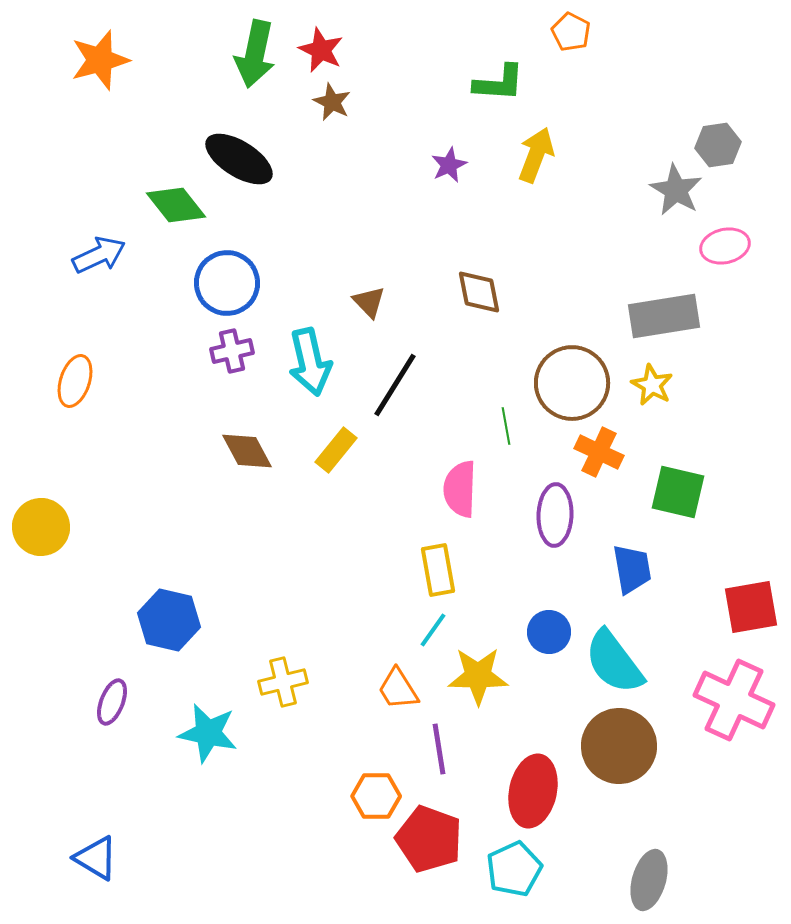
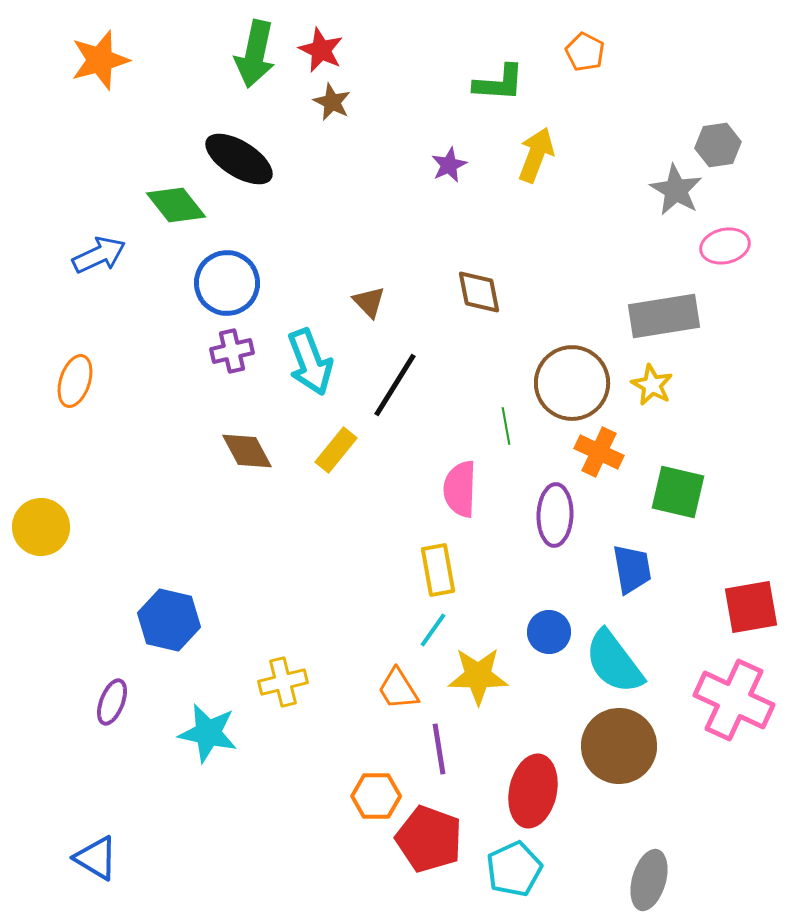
orange pentagon at (571, 32): moved 14 px right, 20 px down
cyan arrow at (310, 362): rotated 8 degrees counterclockwise
